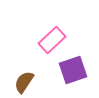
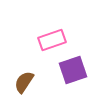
pink rectangle: rotated 24 degrees clockwise
